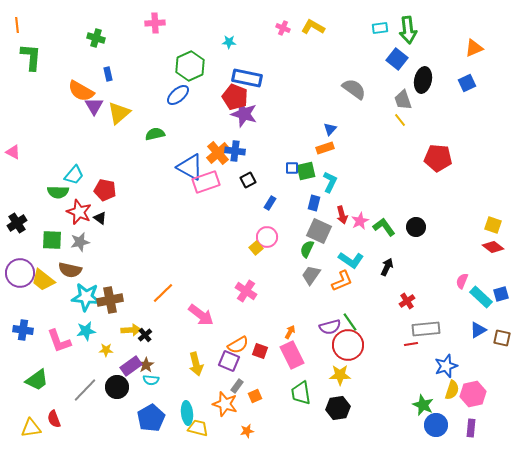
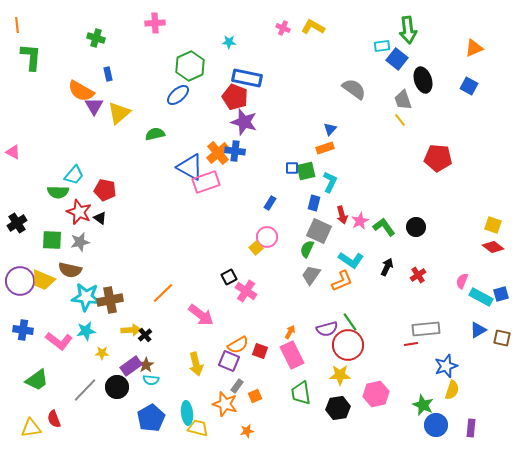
cyan rectangle at (380, 28): moved 2 px right, 18 px down
black ellipse at (423, 80): rotated 30 degrees counterclockwise
blue square at (467, 83): moved 2 px right, 3 px down; rotated 36 degrees counterclockwise
purple star at (244, 114): moved 8 px down
black square at (248, 180): moved 19 px left, 97 px down
purple circle at (20, 273): moved 8 px down
yellow trapezoid at (43, 280): rotated 15 degrees counterclockwise
cyan rectangle at (481, 297): rotated 15 degrees counterclockwise
red cross at (407, 301): moved 11 px right, 26 px up
purple semicircle at (330, 327): moved 3 px left, 2 px down
pink L-shape at (59, 341): rotated 32 degrees counterclockwise
yellow star at (106, 350): moved 4 px left, 3 px down
pink hexagon at (473, 394): moved 97 px left
